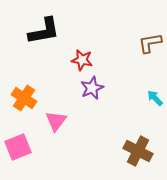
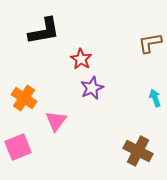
red star: moved 1 px left, 1 px up; rotated 20 degrees clockwise
cyan arrow: rotated 24 degrees clockwise
